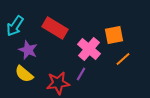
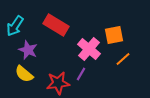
red rectangle: moved 1 px right, 3 px up
